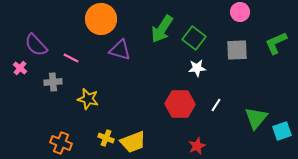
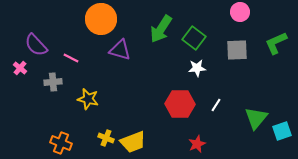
green arrow: moved 1 px left
red star: moved 2 px up
